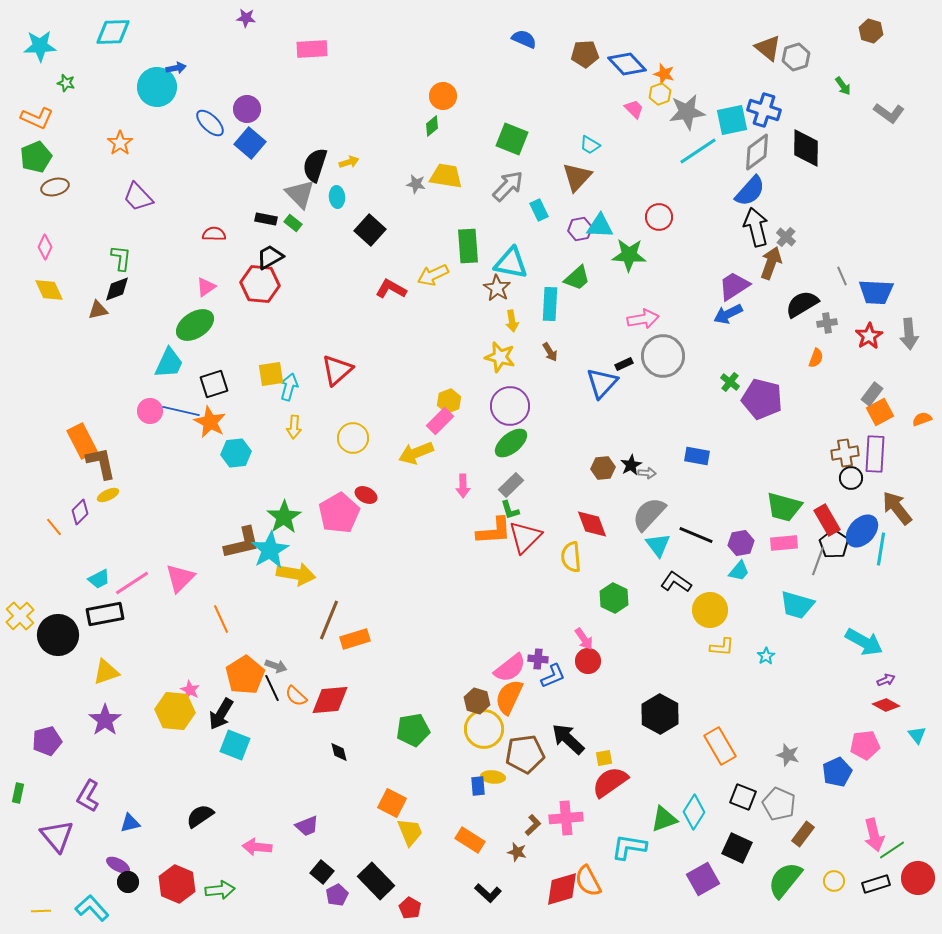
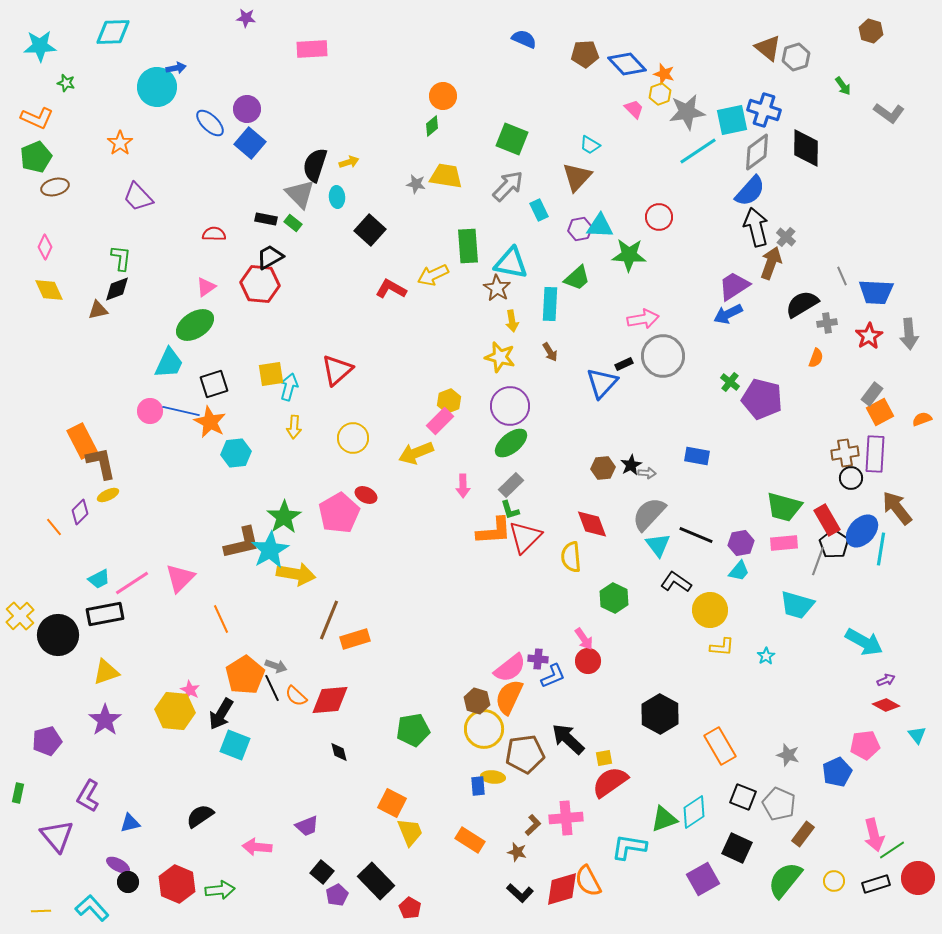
cyan diamond at (694, 812): rotated 24 degrees clockwise
black L-shape at (488, 893): moved 32 px right
